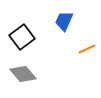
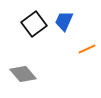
black square: moved 12 px right, 13 px up
